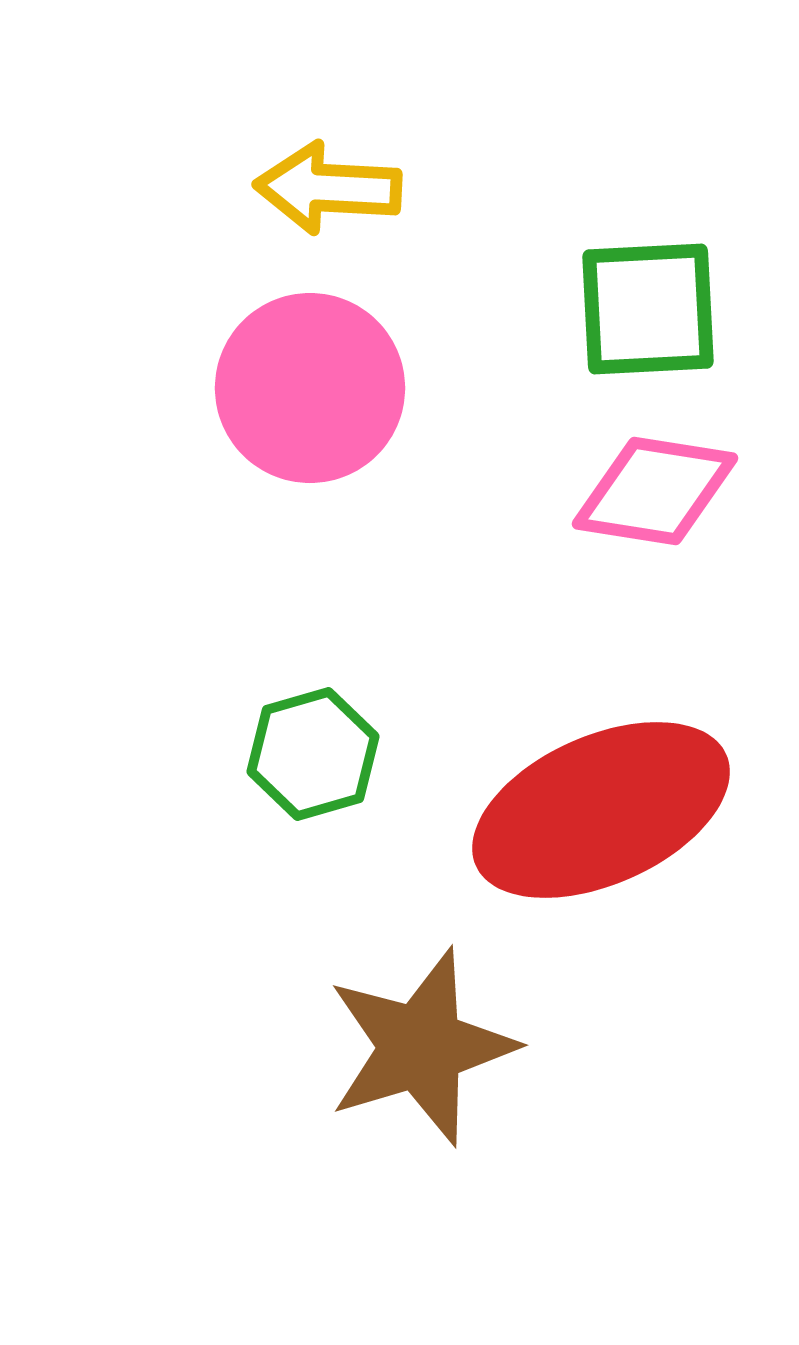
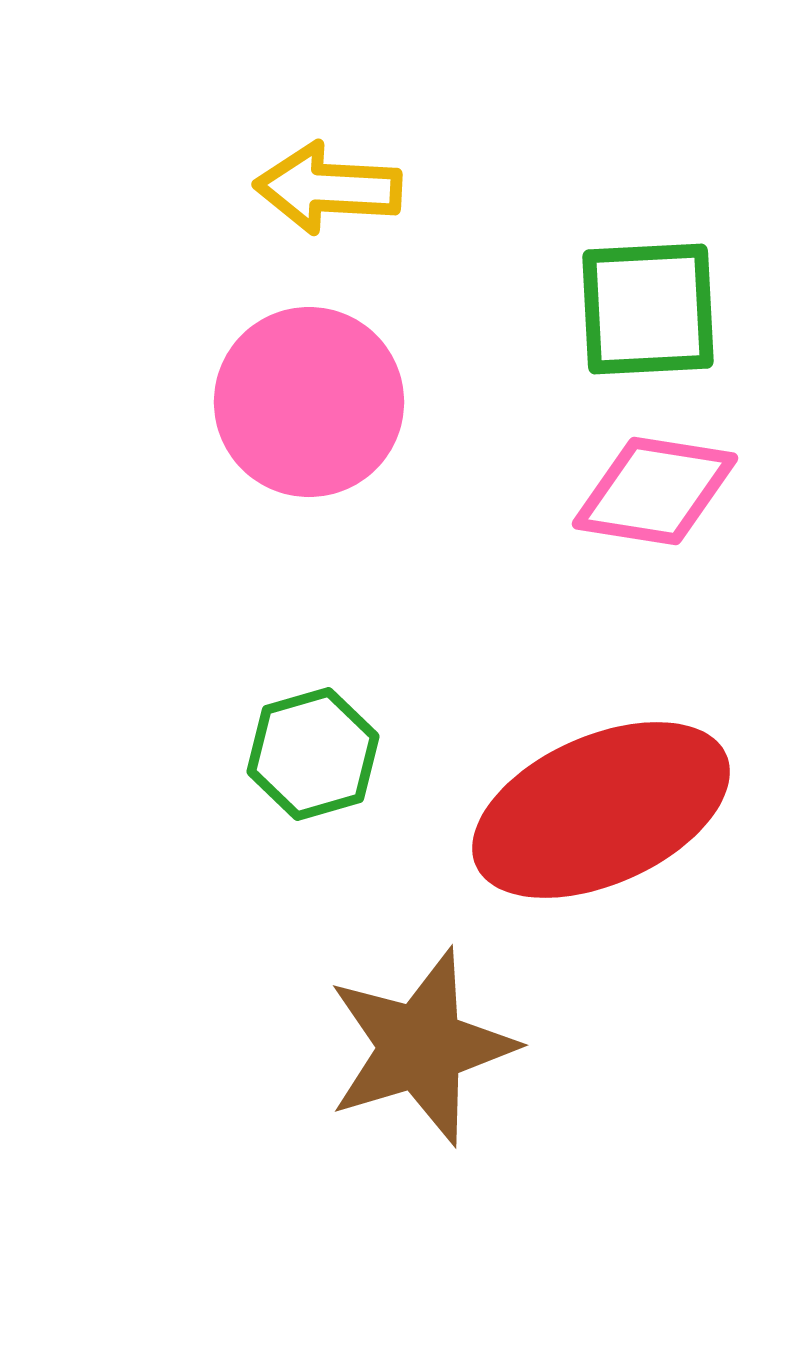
pink circle: moved 1 px left, 14 px down
